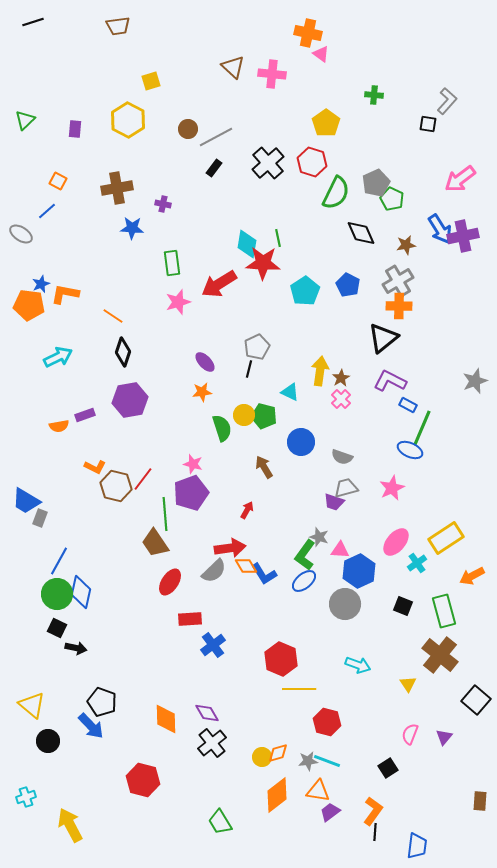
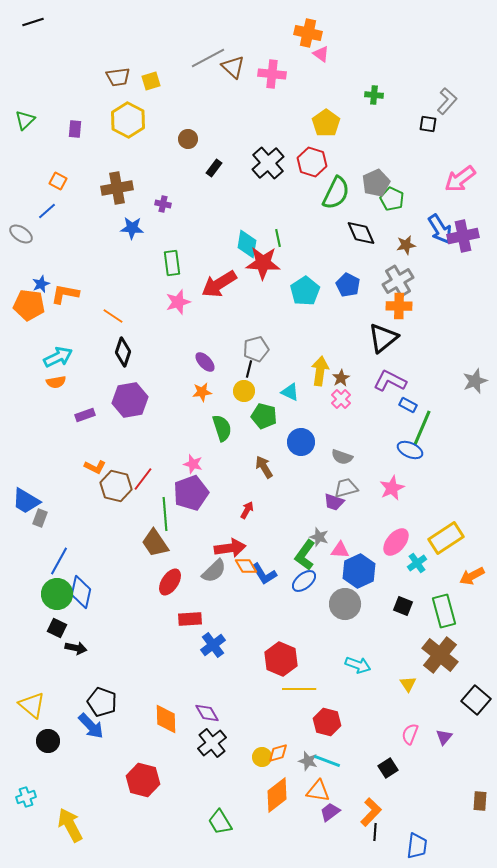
brown trapezoid at (118, 26): moved 51 px down
brown circle at (188, 129): moved 10 px down
gray line at (216, 137): moved 8 px left, 79 px up
gray pentagon at (257, 347): moved 1 px left, 2 px down; rotated 10 degrees clockwise
yellow circle at (244, 415): moved 24 px up
orange semicircle at (59, 426): moved 3 px left, 44 px up
gray star at (308, 761): rotated 24 degrees clockwise
orange L-shape at (373, 811): moved 2 px left, 1 px down; rotated 8 degrees clockwise
